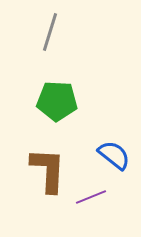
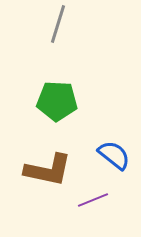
gray line: moved 8 px right, 8 px up
brown L-shape: rotated 99 degrees clockwise
purple line: moved 2 px right, 3 px down
